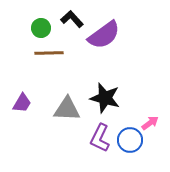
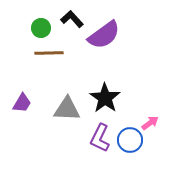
black star: rotated 20 degrees clockwise
